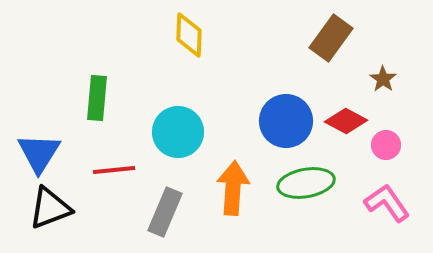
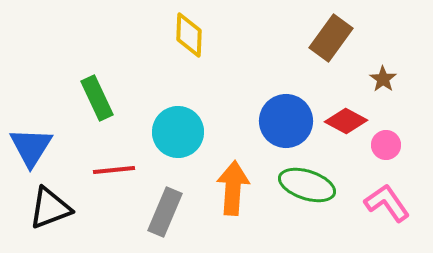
green rectangle: rotated 30 degrees counterclockwise
blue triangle: moved 8 px left, 6 px up
green ellipse: moved 1 px right, 2 px down; rotated 28 degrees clockwise
